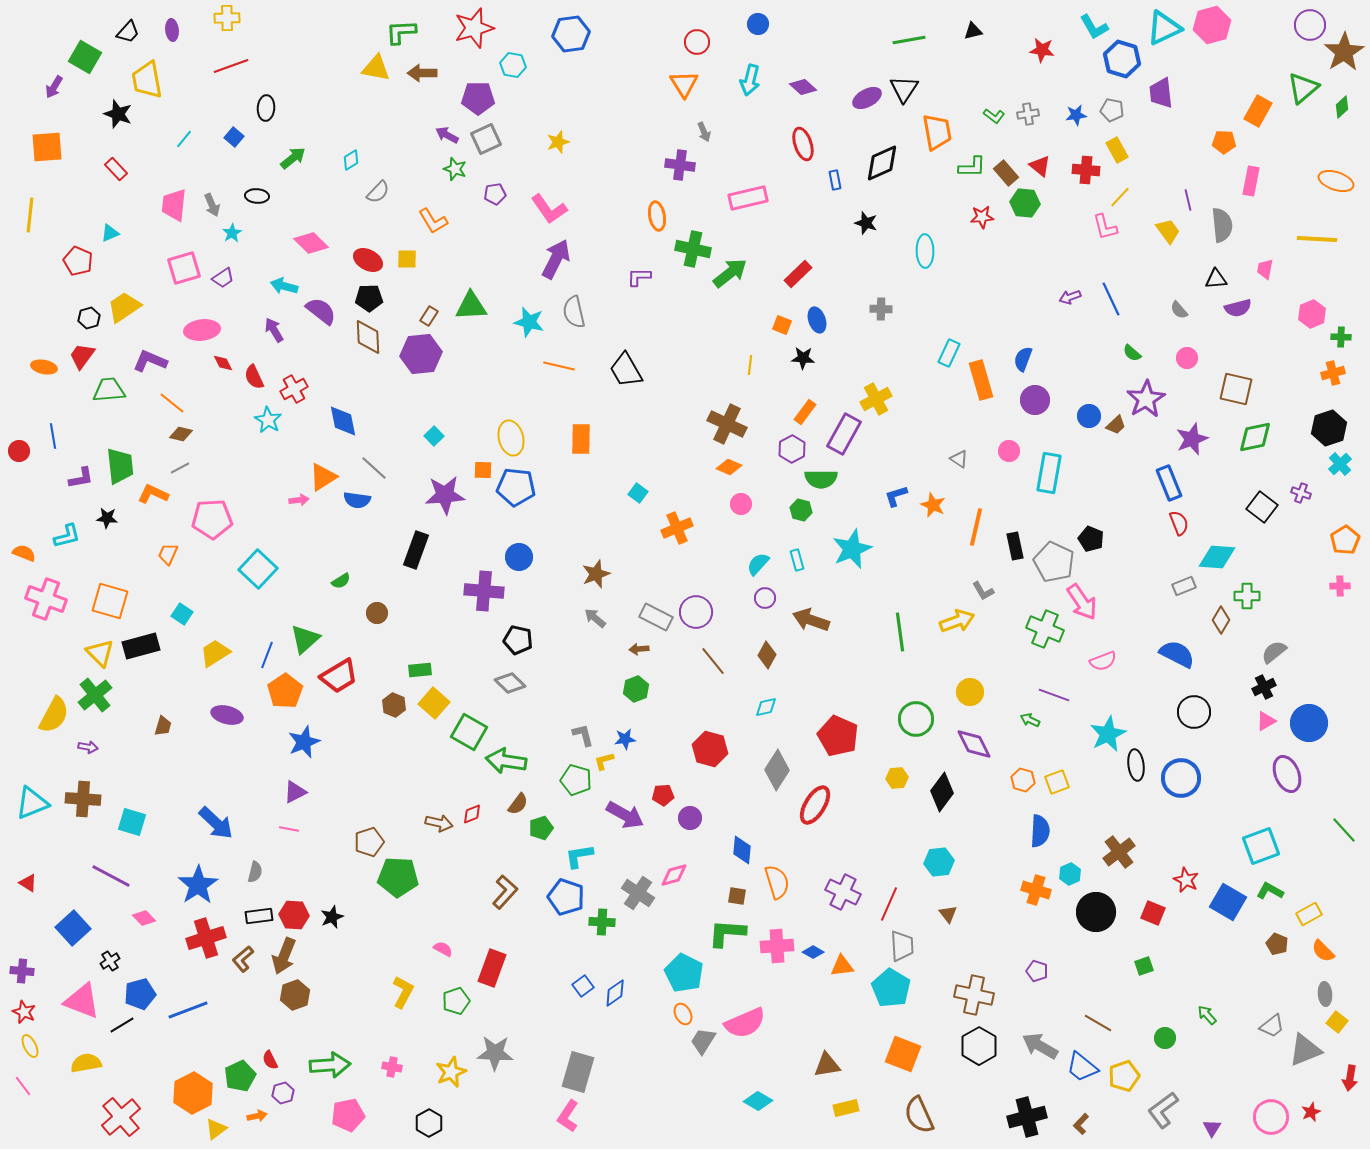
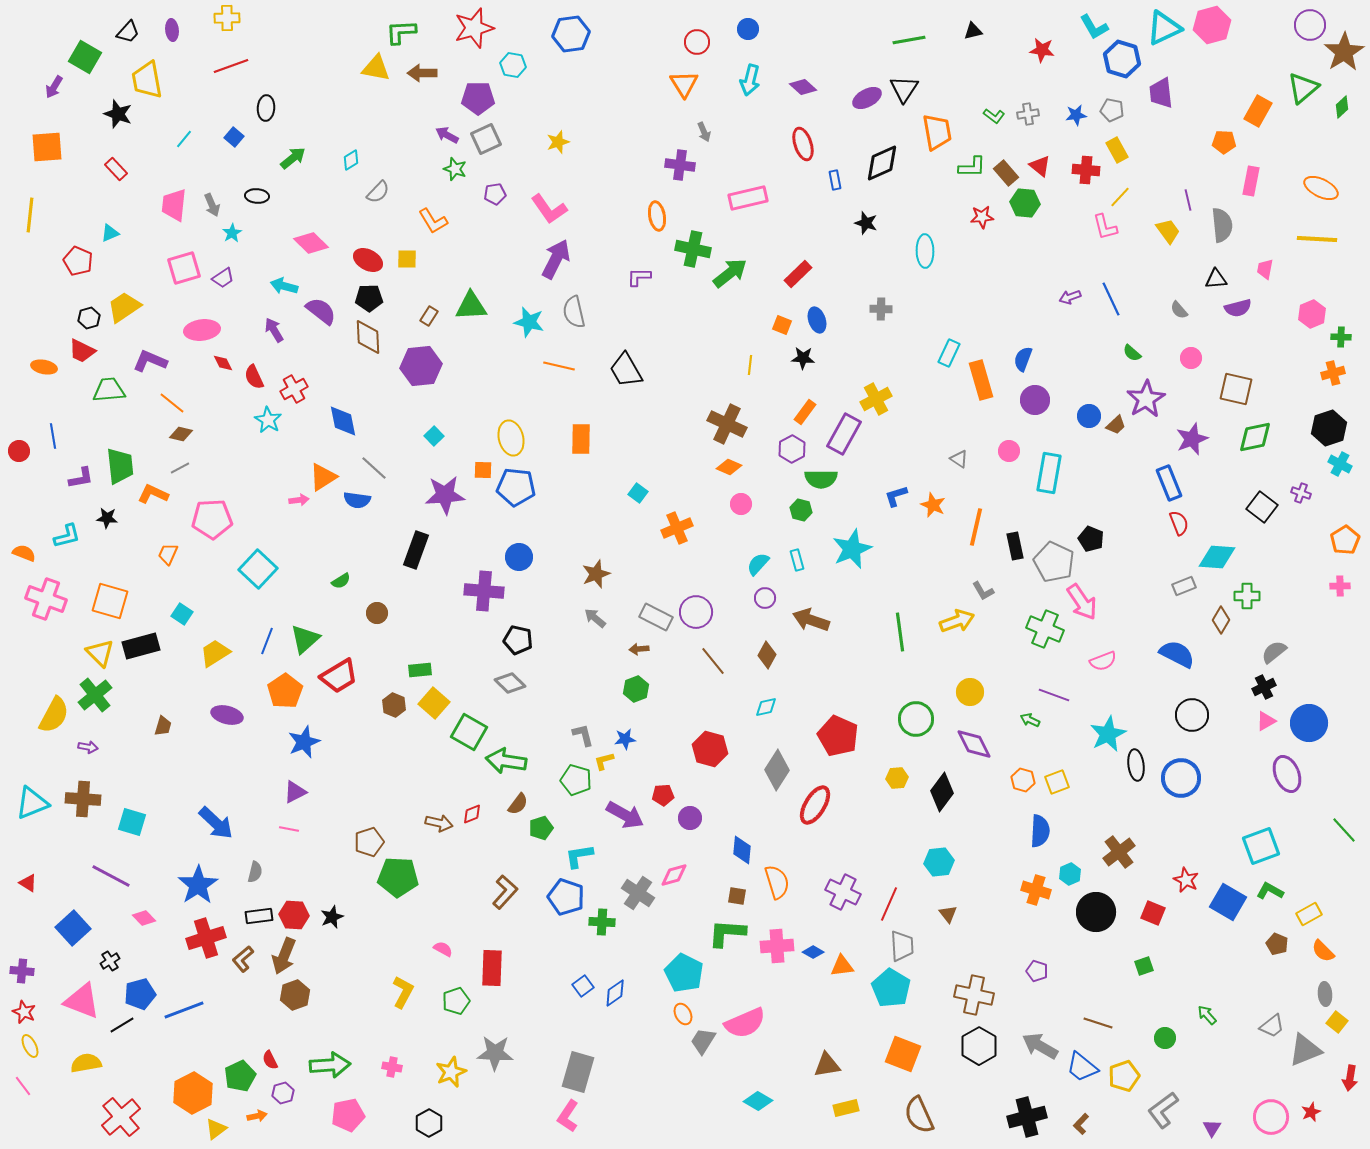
blue circle at (758, 24): moved 10 px left, 5 px down
orange ellipse at (1336, 181): moved 15 px left, 7 px down; rotated 8 degrees clockwise
purple hexagon at (421, 354): moved 12 px down
red trapezoid at (82, 356): moved 5 px up; rotated 100 degrees counterclockwise
pink circle at (1187, 358): moved 4 px right
cyan cross at (1340, 464): rotated 20 degrees counterclockwise
blue line at (267, 655): moved 14 px up
black circle at (1194, 712): moved 2 px left, 3 px down
red rectangle at (492, 968): rotated 18 degrees counterclockwise
blue line at (188, 1010): moved 4 px left
brown line at (1098, 1023): rotated 12 degrees counterclockwise
